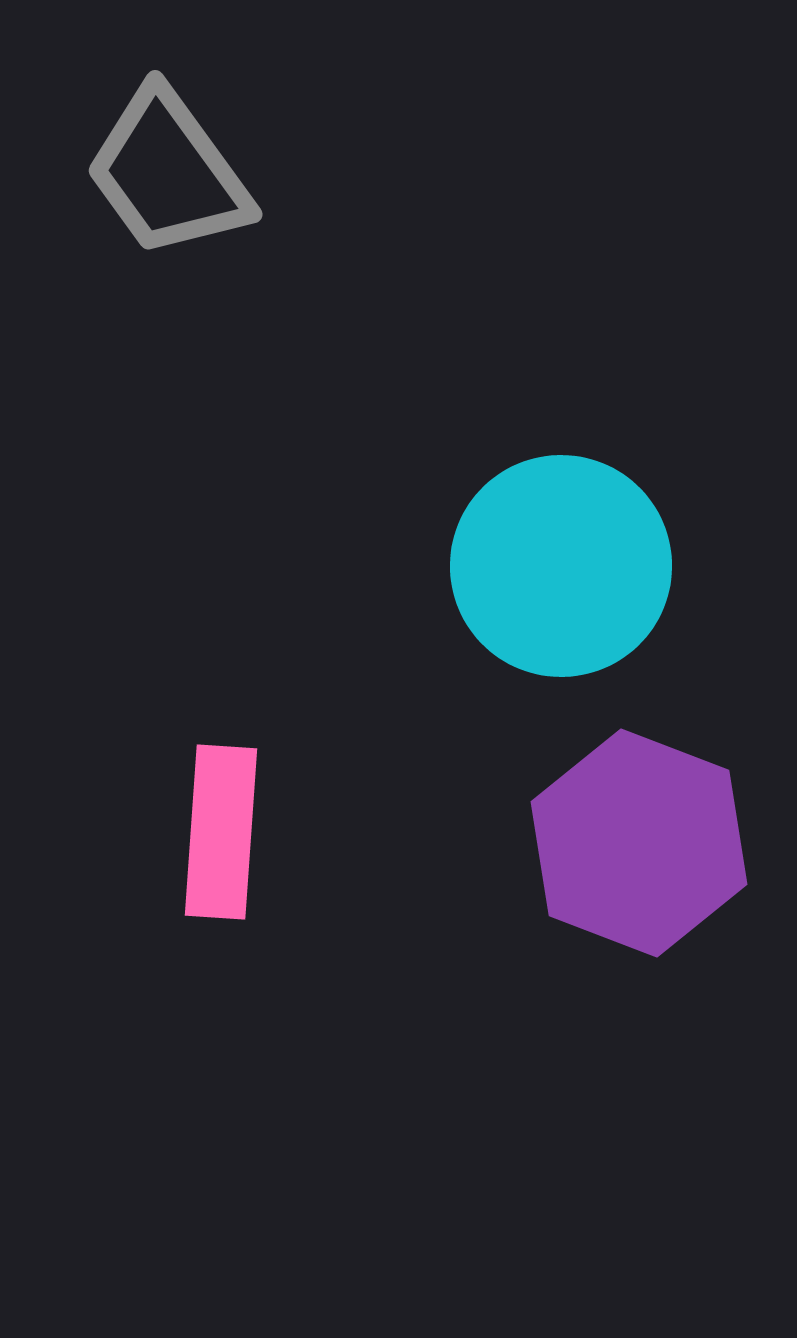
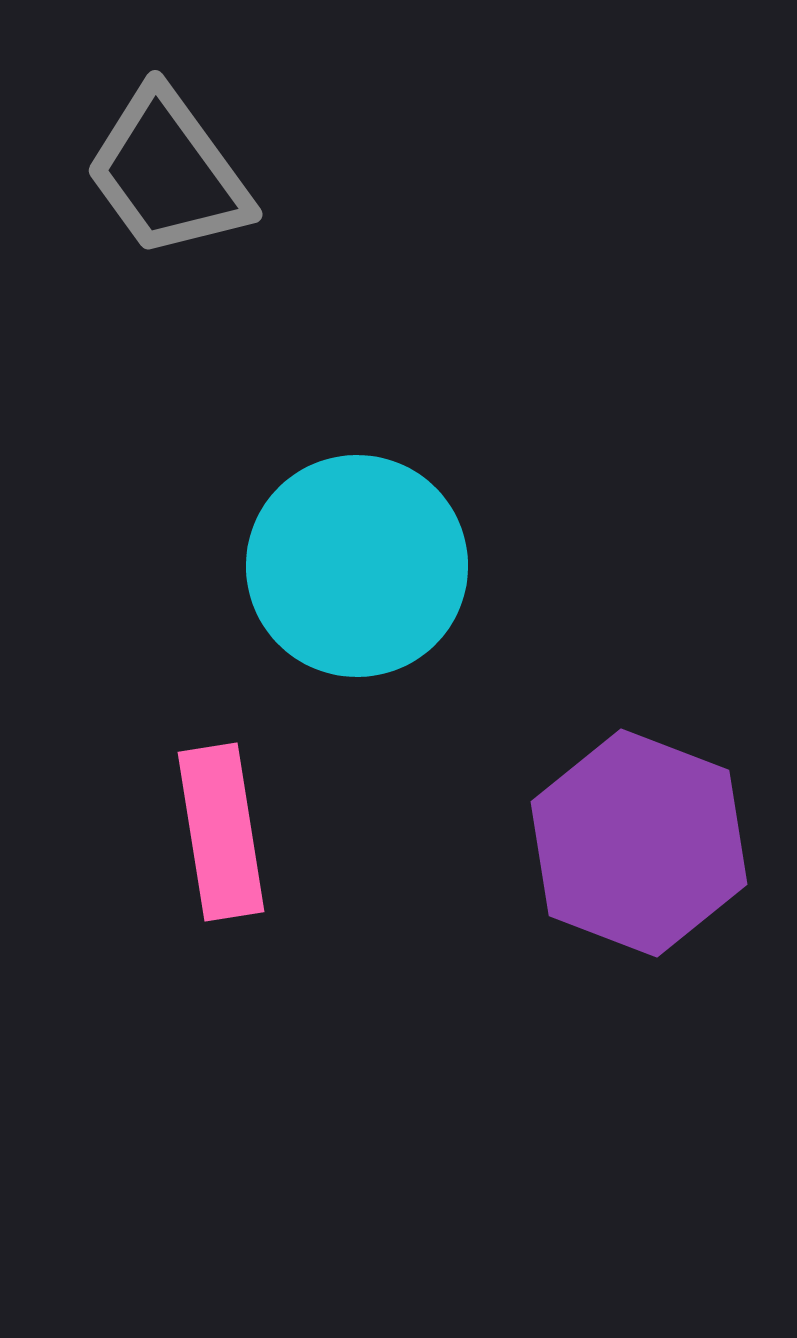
cyan circle: moved 204 px left
pink rectangle: rotated 13 degrees counterclockwise
